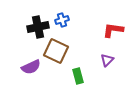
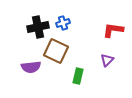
blue cross: moved 1 px right, 3 px down
purple semicircle: rotated 18 degrees clockwise
green rectangle: rotated 28 degrees clockwise
